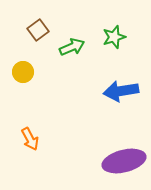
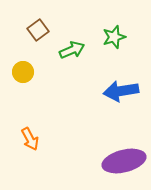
green arrow: moved 3 px down
